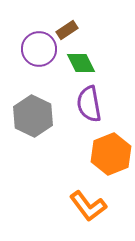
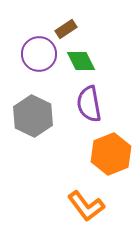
brown rectangle: moved 1 px left, 1 px up
purple circle: moved 5 px down
green diamond: moved 2 px up
orange L-shape: moved 2 px left
